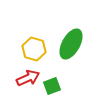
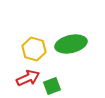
green ellipse: rotated 48 degrees clockwise
